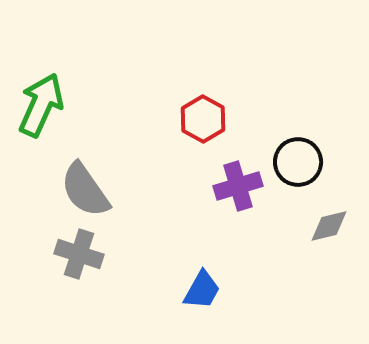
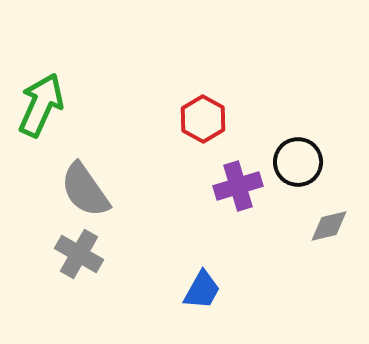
gray cross: rotated 12 degrees clockwise
